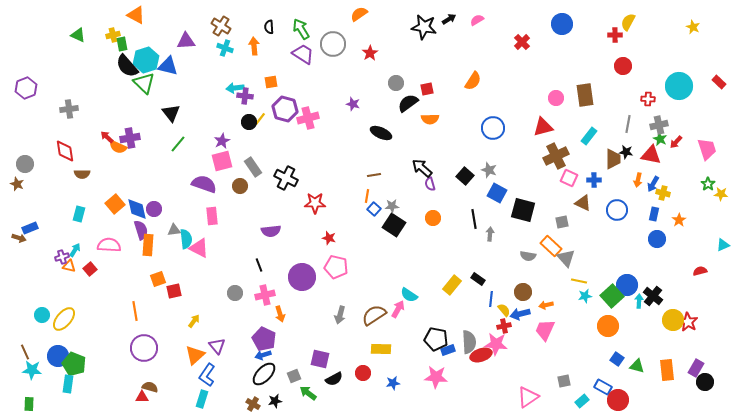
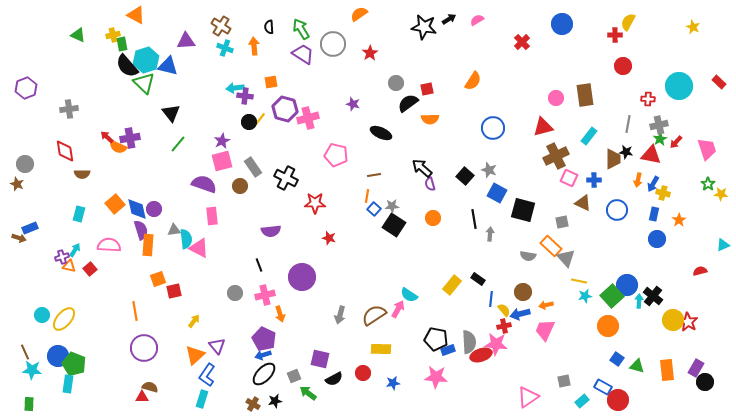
green star at (660, 139): rotated 16 degrees clockwise
pink pentagon at (336, 267): moved 112 px up
